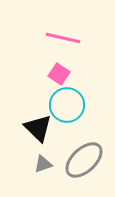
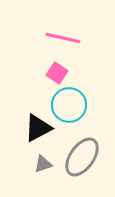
pink square: moved 2 px left, 1 px up
cyan circle: moved 2 px right
black triangle: rotated 48 degrees clockwise
gray ellipse: moved 2 px left, 3 px up; rotated 12 degrees counterclockwise
